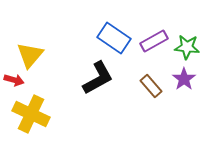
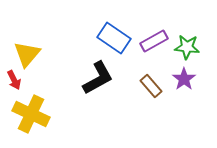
yellow triangle: moved 3 px left, 1 px up
red arrow: rotated 48 degrees clockwise
